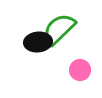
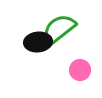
green semicircle: rotated 6 degrees clockwise
